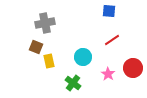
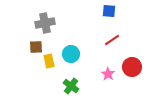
brown square: rotated 24 degrees counterclockwise
cyan circle: moved 12 px left, 3 px up
red circle: moved 1 px left, 1 px up
green cross: moved 2 px left, 3 px down
